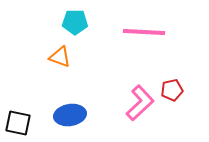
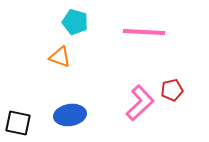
cyan pentagon: rotated 15 degrees clockwise
